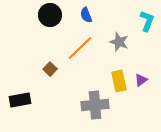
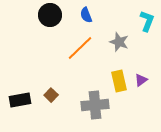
brown square: moved 1 px right, 26 px down
